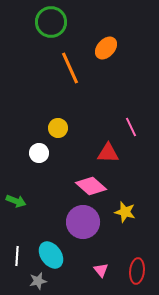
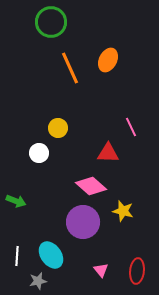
orange ellipse: moved 2 px right, 12 px down; rotated 15 degrees counterclockwise
yellow star: moved 2 px left, 1 px up
